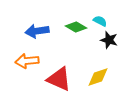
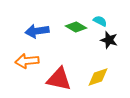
red triangle: rotated 12 degrees counterclockwise
